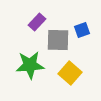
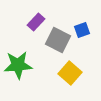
purple rectangle: moved 1 px left
gray square: rotated 25 degrees clockwise
green star: moved 12 px left
